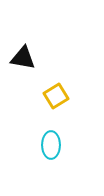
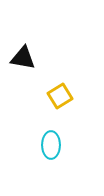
yellow square: moved 4 px right
